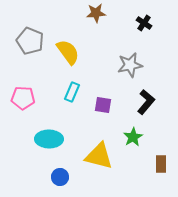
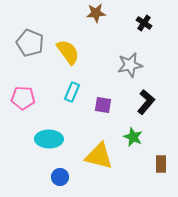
gray pentagon: moved 2 px down
green star: rotated 18 degrees counterclockwise
